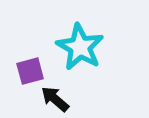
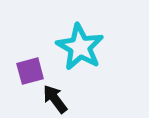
black arrow: rotated 12 degrees clockwise
